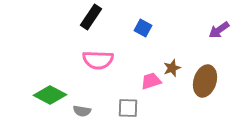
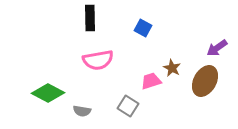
black rectangle: moved 1 px left, 1 px down; rotated 35 degrees counterclockwise
purple arrow: moved 2 px left, 18 px down
pink semicircle: rotated 12 degrees counterclockwise
brown star: rotated 24 degrees counterclockwise
brown ellipse: rotated 12 degrees clockwise
green diamond: moved 2 px left, 2 px up
gray square: moved 2 px up; rotated 30 degrees clockwise
